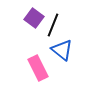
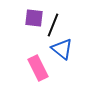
purple square: rotated 30 degrees counterclockwise
blue triangle: moved 1 px up
